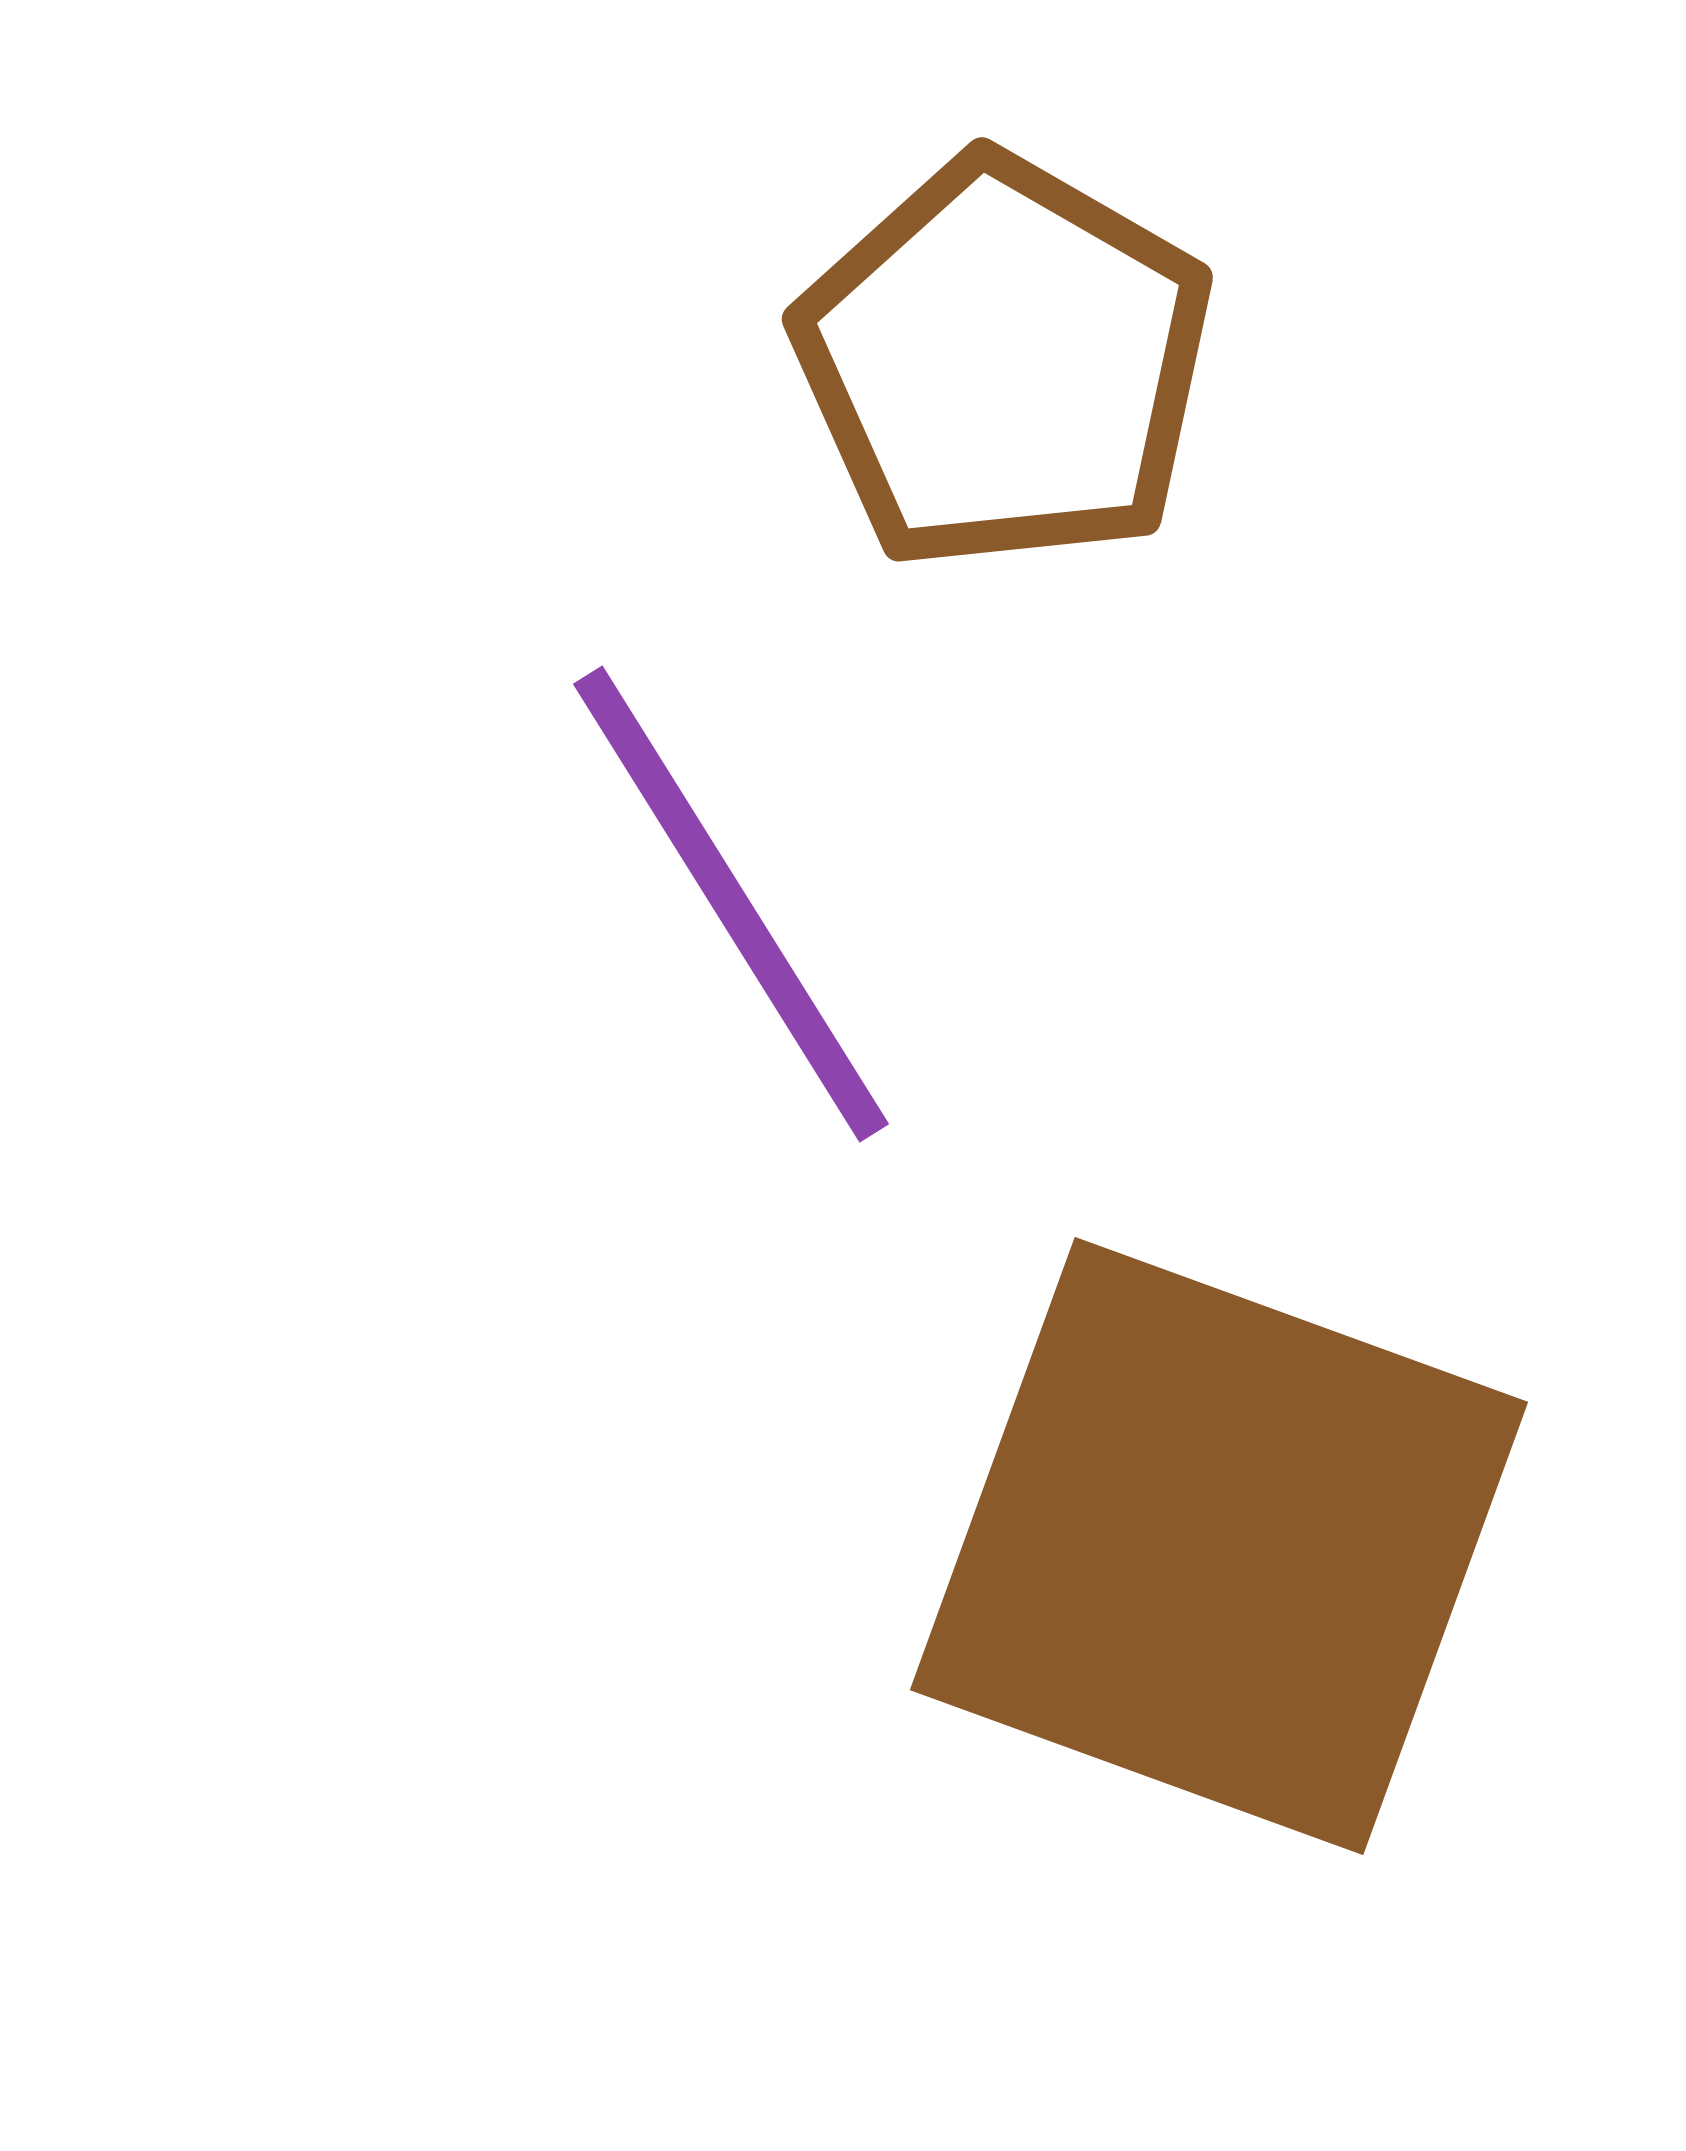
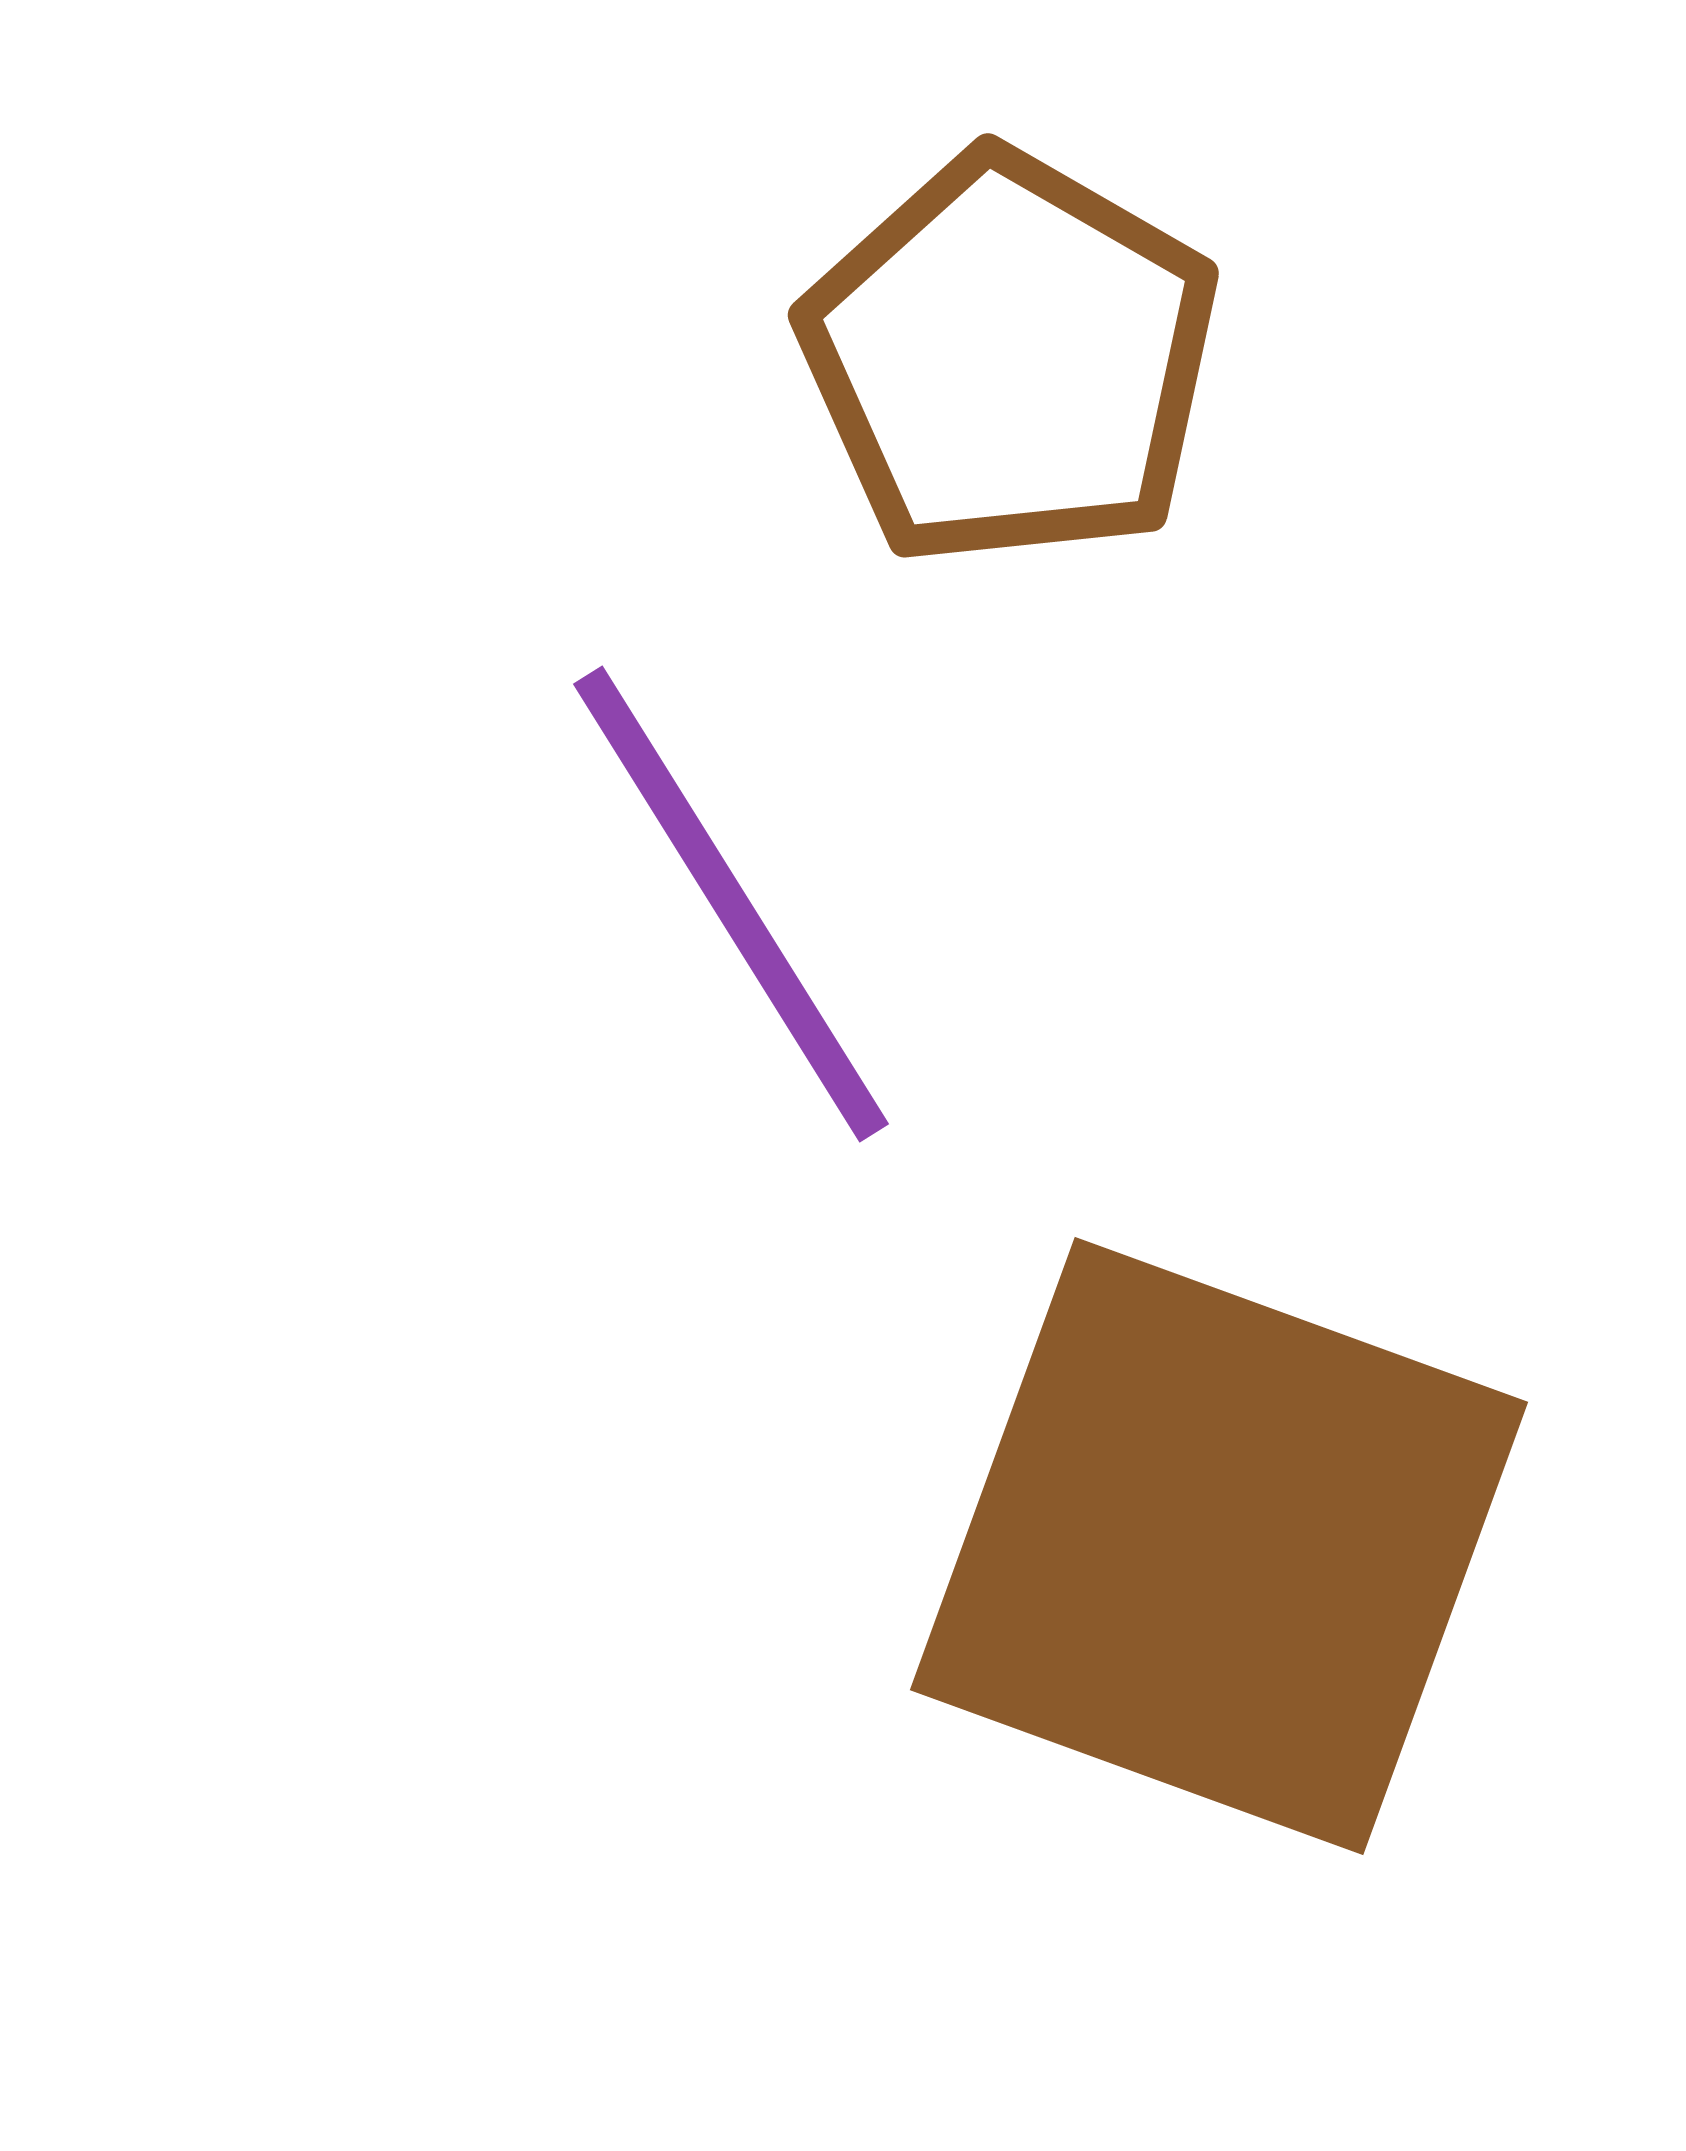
brown pentagon: moved 6 px right, 4 px up
